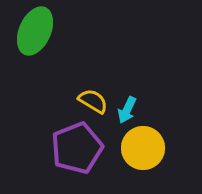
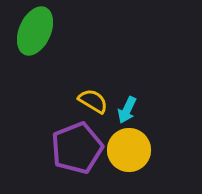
yellow circle: moved 14 px left, 2 px down
